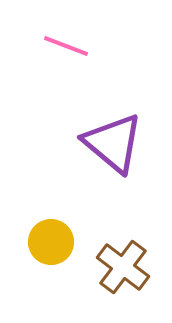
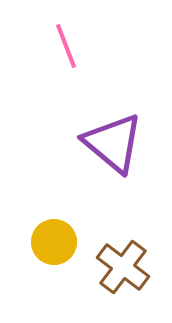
pink line: rotated 48 degrees clockwise
yellow circle: moved 3 px right
